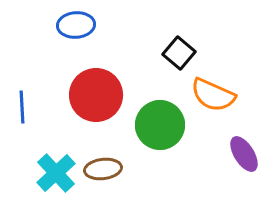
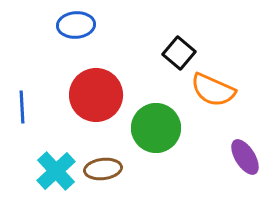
orange semicircle: moved 5 px up
green circle: moved 4 px left, 3 px down
purple ellipse: moved 1 px right, 3 px down
cyan cross: moved 2 px up
